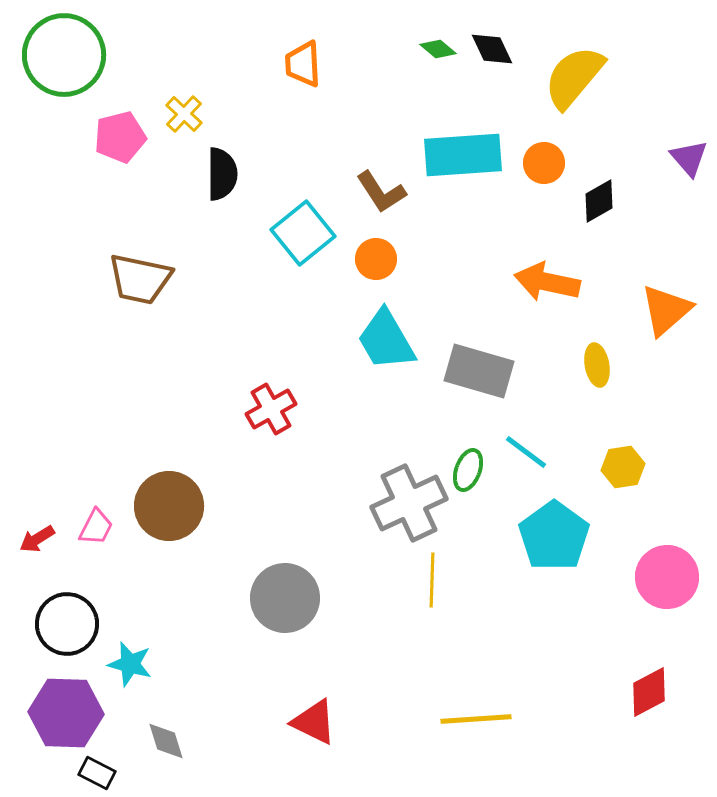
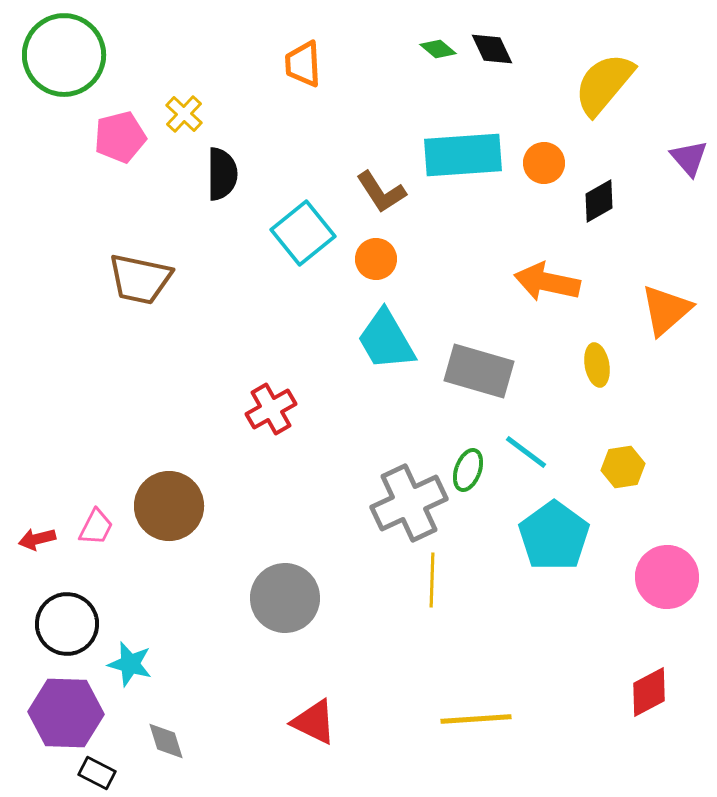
yellow semicircle at (574, 77): moved 30 px right, 7 px down
red arrow at (37, 539): rotated 18 degrees clockwise
